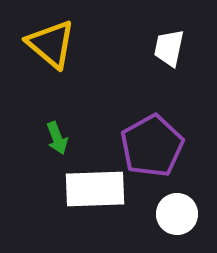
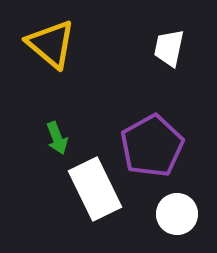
white rectangle: rotated 66 degrees clockwise
